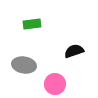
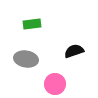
gray ellipse: moved 2 px right, 6 px up
